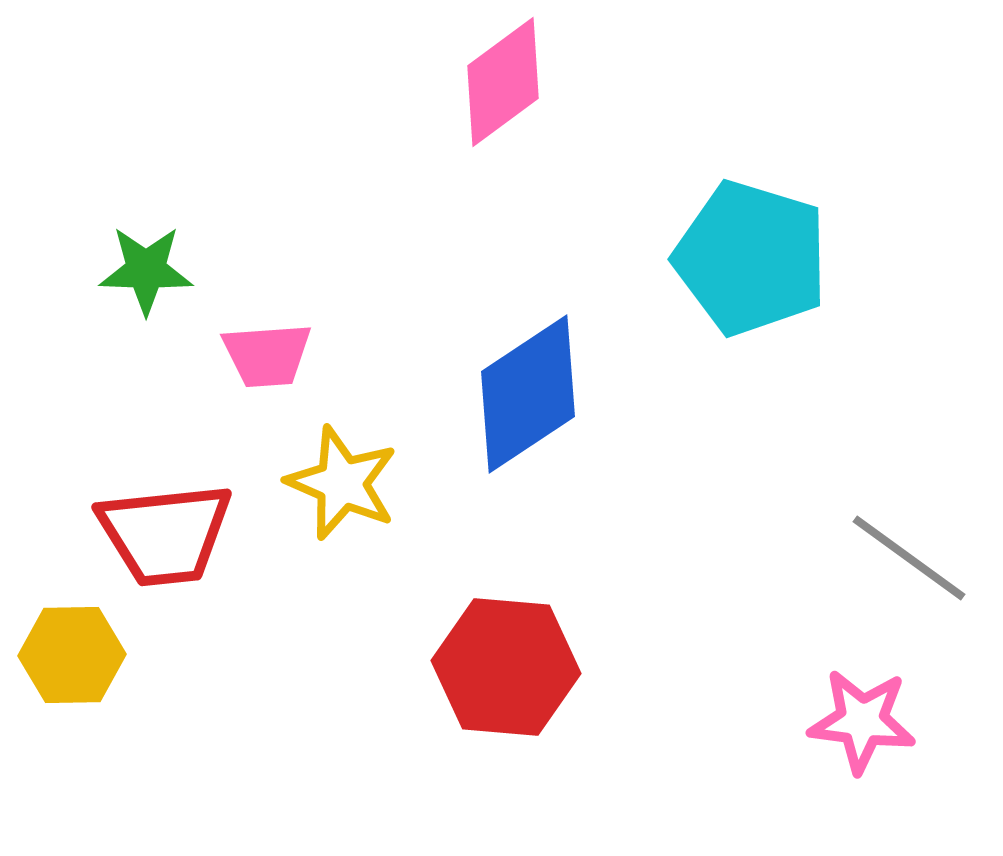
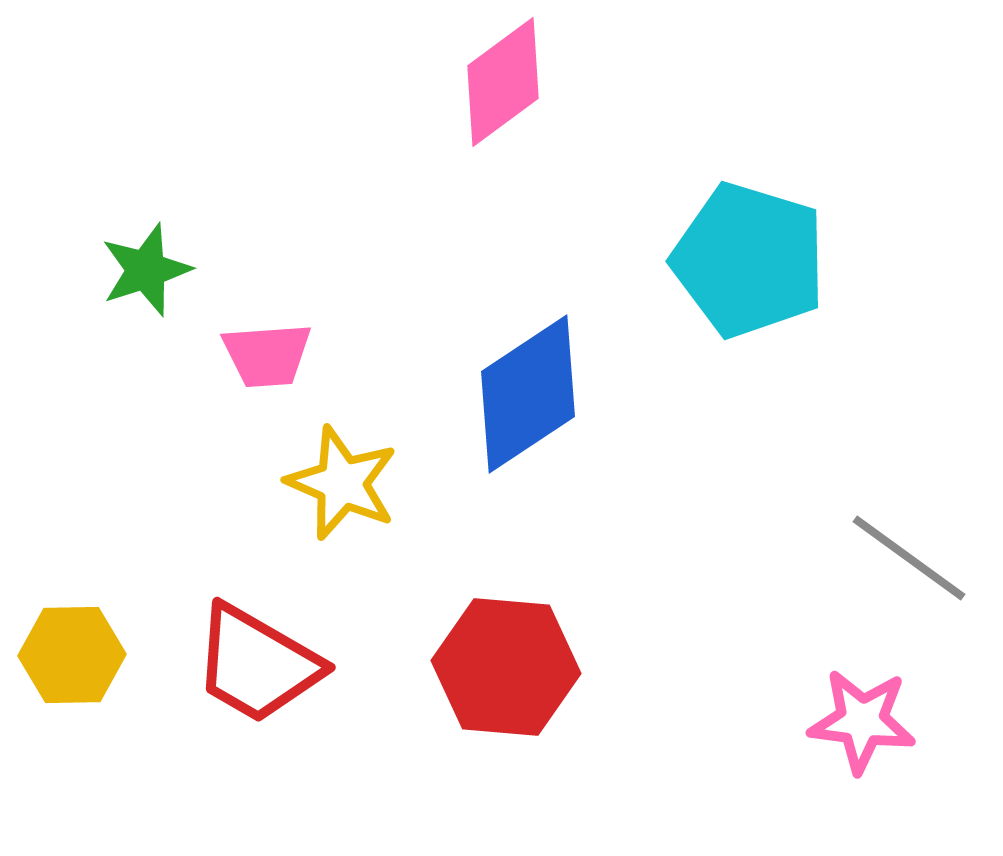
cyan pentagon: moved 2 px left, 2 px down
green star: rotated 20 degrees counterclockwise
red trapezoid: moved 92 px right, 130 px down; rotated 36 degrees clockwise
